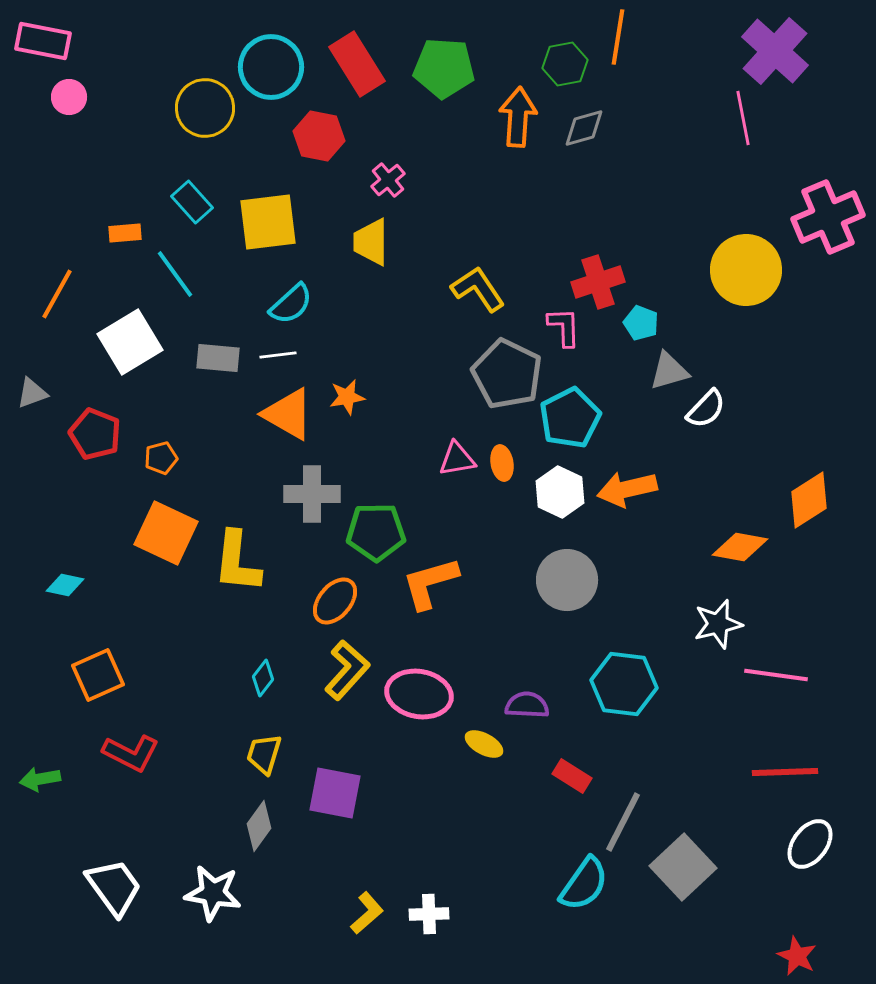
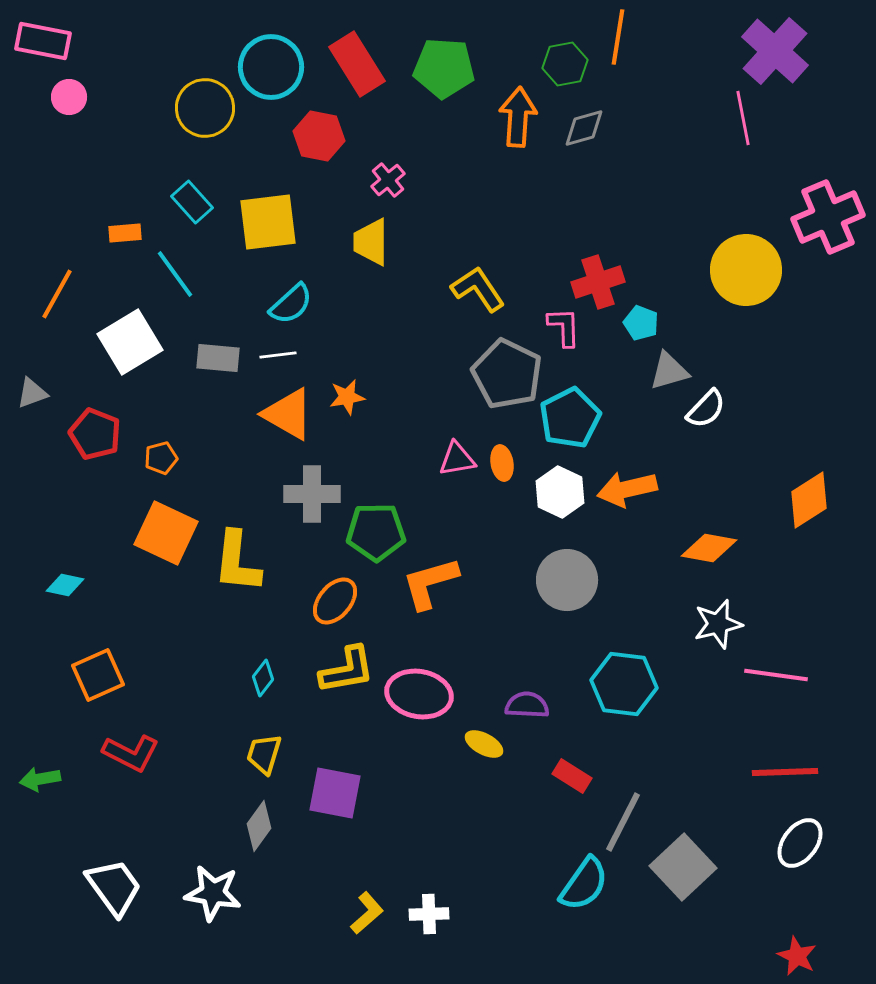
orange diamond at (740, 547): moved 31 px left, 1 px down
yellow L-shape at (347, 670): rotated 38 degrees clockwise
white ellipse at (810, 844): moved 10 px left, 1 px up
